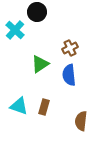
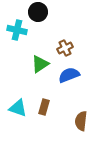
black circle: moved 1 px right
cyan cross: moved 2 px right; rotated 30 degrees counterclockwise
brown cross: moved 5 px left
blue semicircle: rotated 75 degrees clockwise
cyan triangle: moved 1 px left, 2 px down
